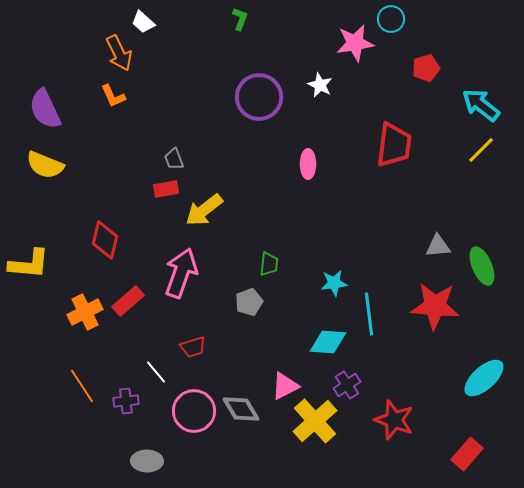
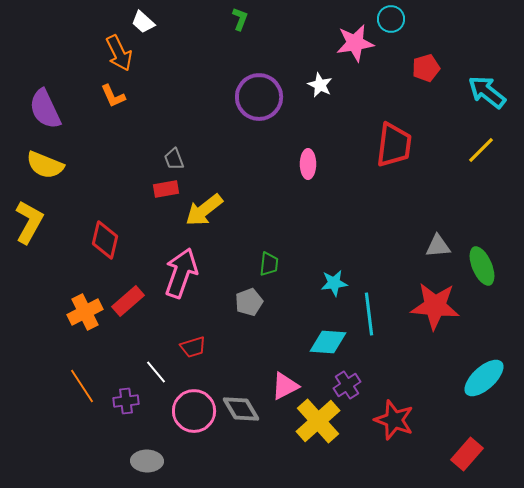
cyan arrow at (481, 105): moved 6 px right, 13 px up
yellow L-shape at (29, 264): moved 42 px up; rotated 66 degrees counterclockwise
yellow cross at (315, 421): moved 3 px right
